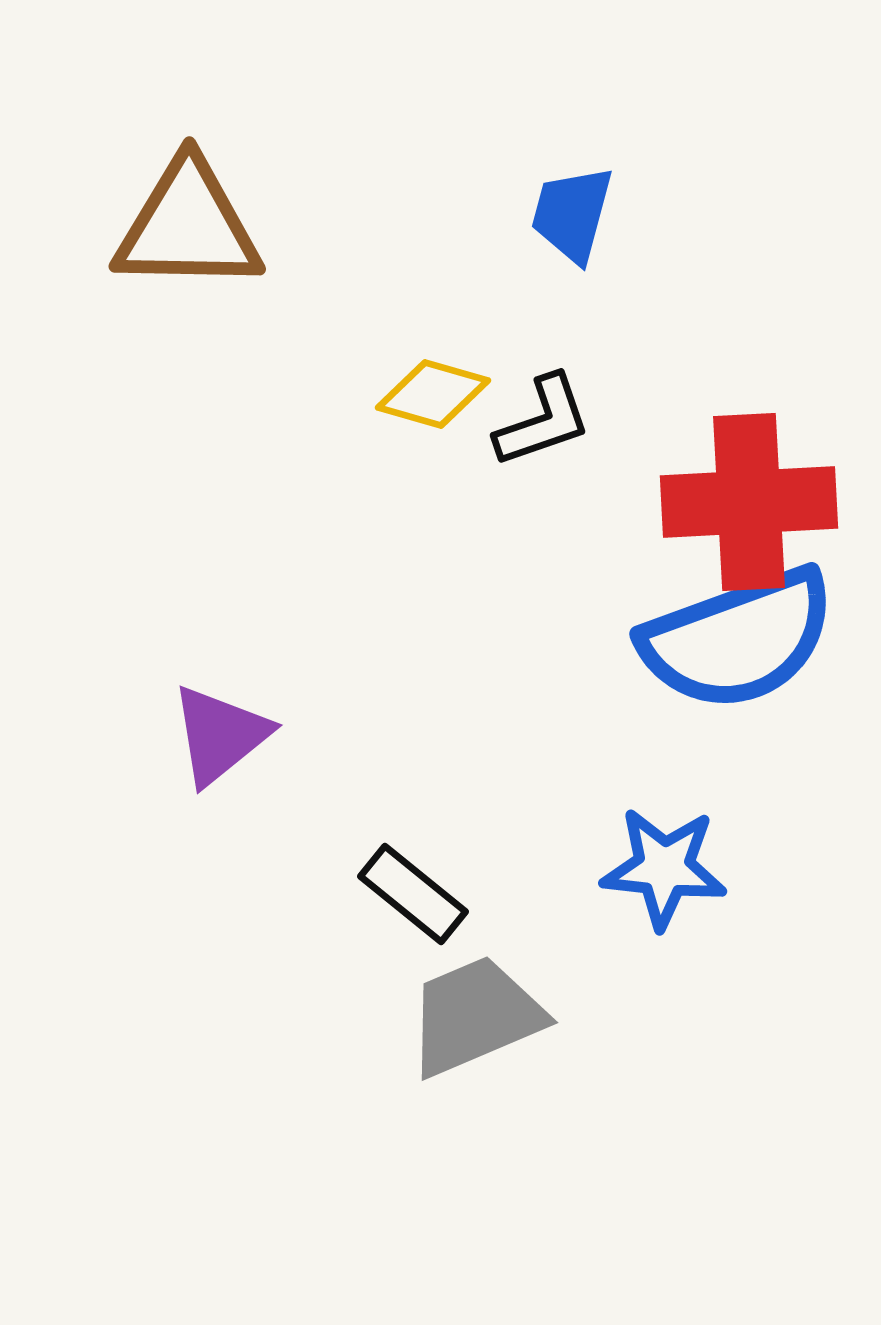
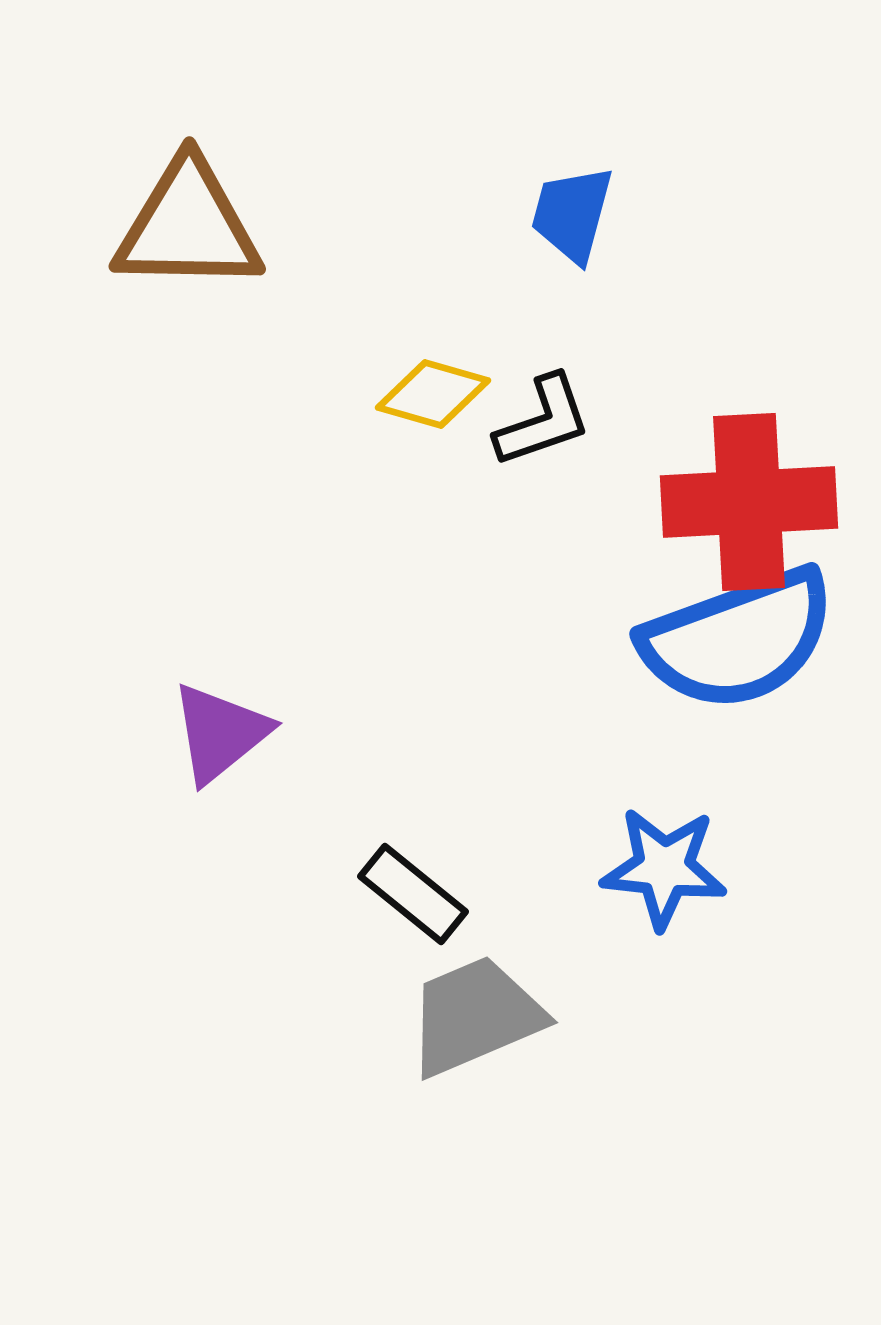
purple triangle: moved 2 px up
